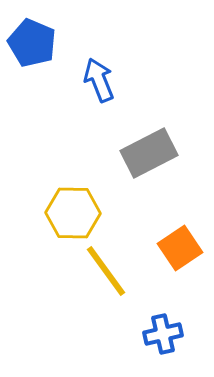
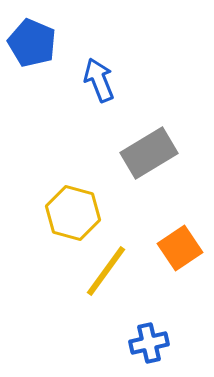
gray rectangle: rotated 4 degrees counterclockwise
yellow hexagon: rotated 14 degrees clockwise
yellow line: rotated 72 degrees clockwise
blue cross: moved 14 px left, 9 px down
